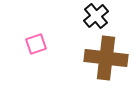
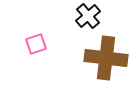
black cross: moved 8 px left
